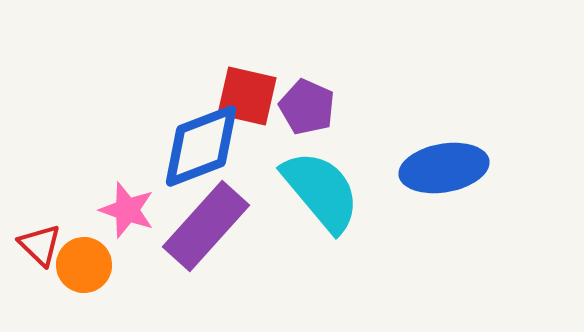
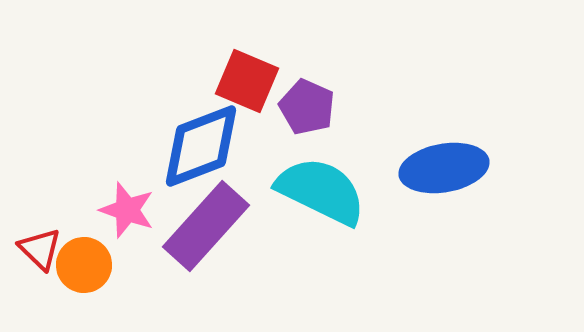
red square: moved 15 px up; rotated 10 degrees clockwise
cyan semicircle: rotated 24 degrees counterclockwise
red triangle: moved 4 px down
